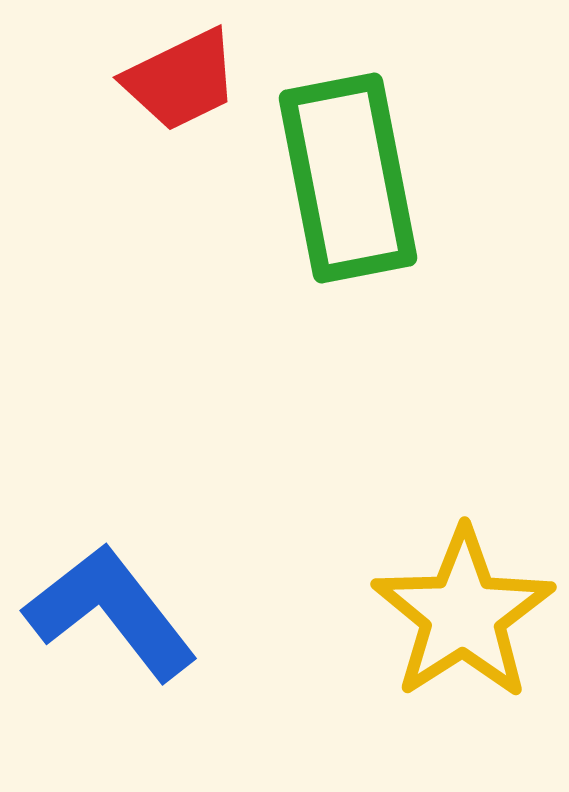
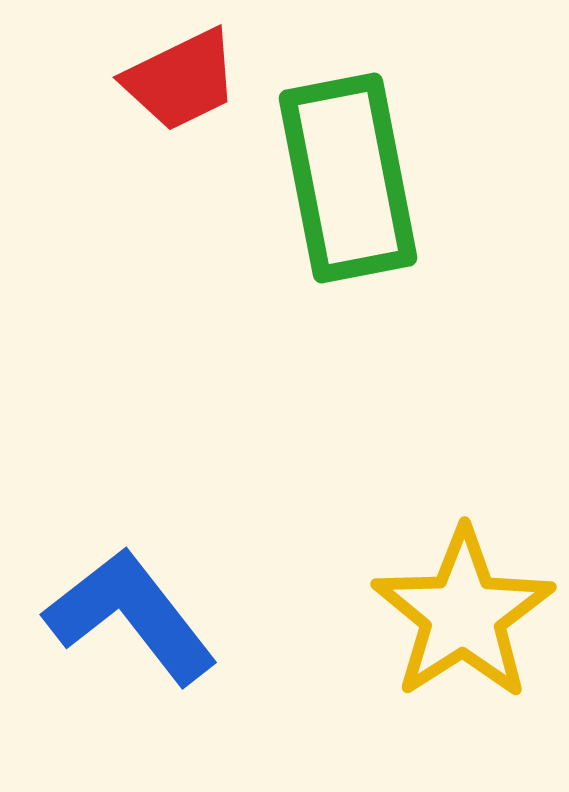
blue L-shape: moved 20 px right, 4 px down
